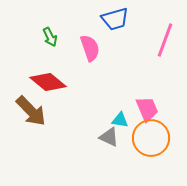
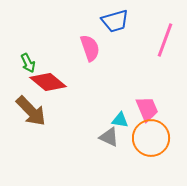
blue trapezoid: moved 2 px down
green arrow: moved 22 px left, 26 px down
